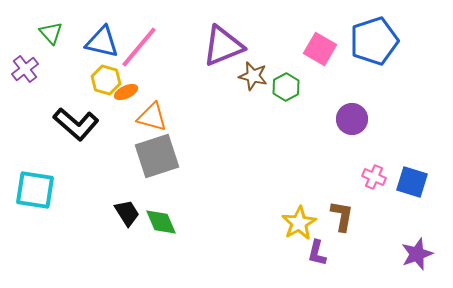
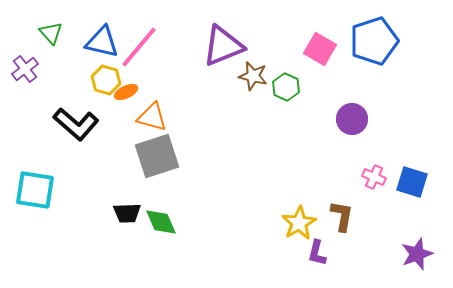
green hexagon: rotated 8 degrees counterclockwise
black trapezoid: rotated 120 degrees clockwise
